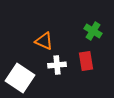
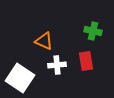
green cross: rotated 18 degrees counterclockwise
